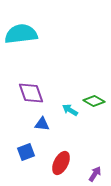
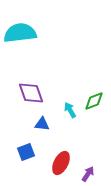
cyan semicircle: moved 1 px left, 1 px up
green diamond: rotated 50 degrees counterclockwise
cyan arrow: rotated 28 degrees clockwise
purple arrow: moved 7 px left
